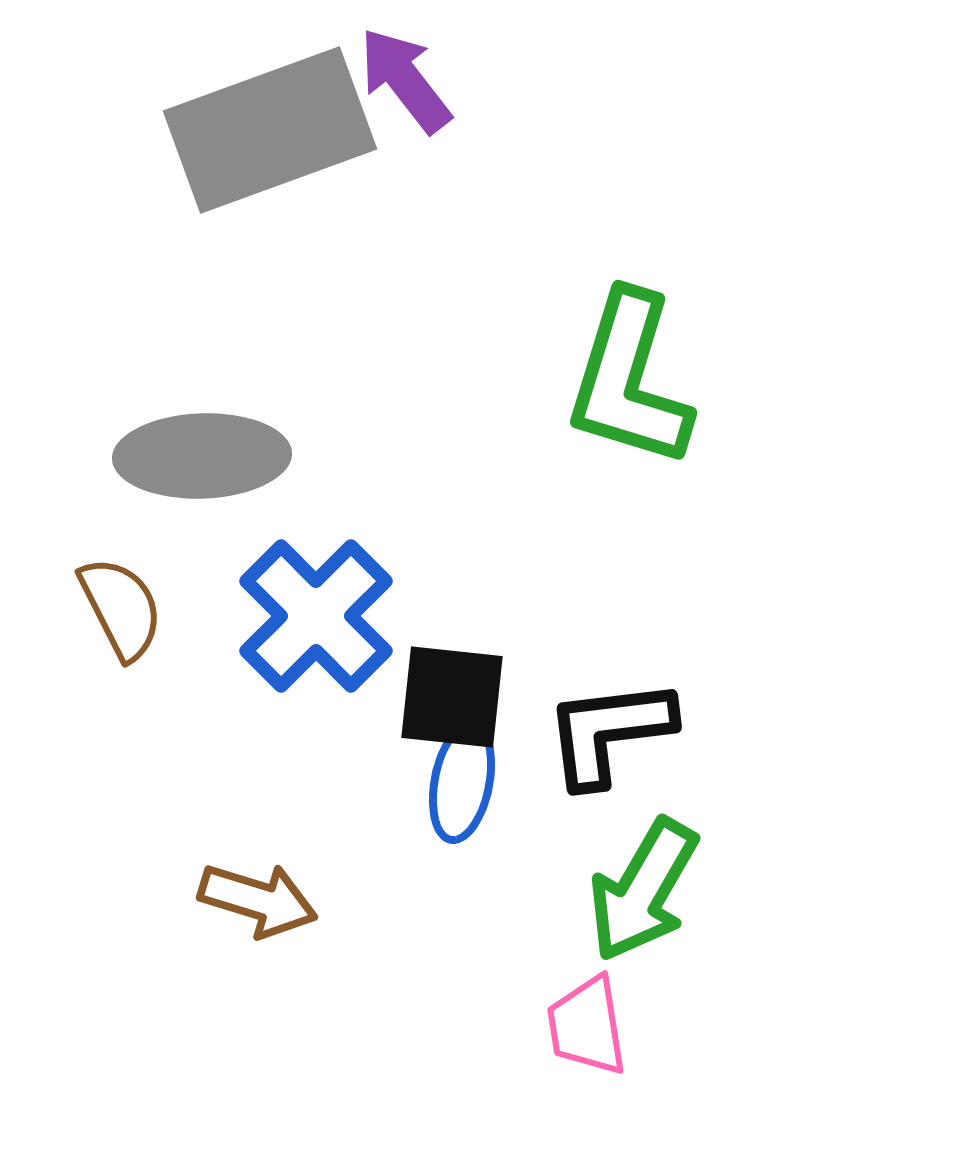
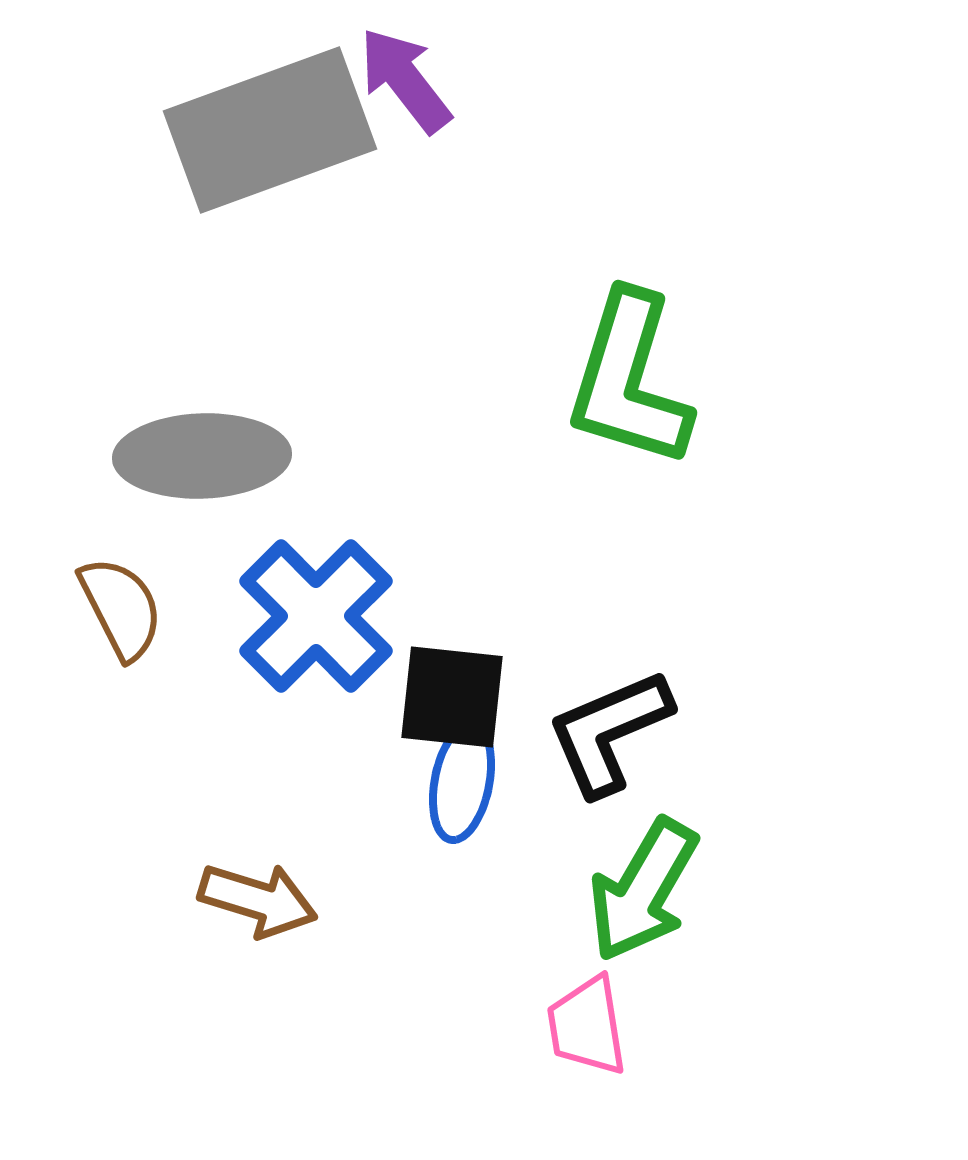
black L-shape: rotated 16 degrees counterclockwise
